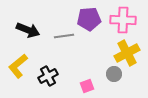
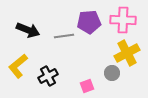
purple pentagon: moved 3 px down
gray circle: moved 2 px left, 1 px up
